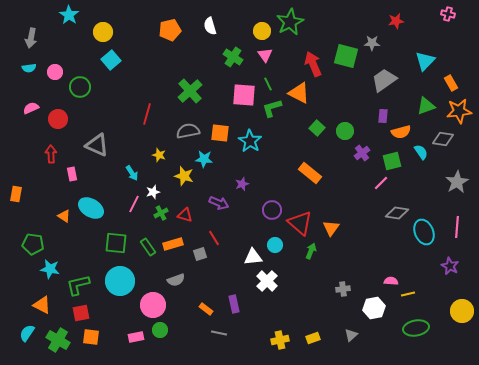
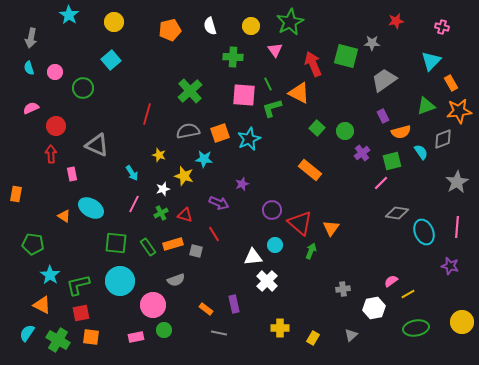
pink cross at (448, 14): moved 6 px left, 13 px down
yellow circle at (262, 31): moved 11 px left, 5 px up
yellow circle at (103, 32): moved 11 px right, 10 px up
pink triangle at (265, 55): moved 10 px right, 5 px up
green cross at (233, 57): rotated 30 degrees counterclockwise
cyan triangle at (425, 61): moved 6 px right
cyan semicircle at (29, 68): rotated 80 degrees clockwise
green circle at (80, 87): moved 3 px right, 1 px down
purple rectangle at (383, 116): rotated 32 degrees counterclockwise
red circle at (58, 119): moved 2 px left, 7 px down
orange square at (220, 133): rotated 24 degrees counterclockwise
gray diamond at (443, 139): rotated 30 degrees counterclockwise
cyan star at (250, 141): moved 1 px left, 2 px up; rotated 15 degrees clockwise
orange rectangle at (310, 173): moved 3 px up
white star at (153, 192): moved 10 px right, 3 px up
red line at (214, 238): moved 4 px up
gray square at (200, 254): moved 4 px left, 3 px up; rotated 32 degrees clockwise
purple star at (450, 266): rotated 12 degrees counterclockwise
cyan star at (50, 269): moved 6 px down; rotated 24 degrees clockwise
pink semicircle at (391, 281): rotated 40 degrees counterclockwise
yellow line at (408, 294): rotated 16 degrees counterclockwise
yellow circle at (462, 311): moved 11 px down
green circle at (160, 330): moved 4 px right
yellow rectangle at (313, 338): rotated 40 degrees counterclockwise
yellow cross at (280, 340): moved 12 px up; rotated 12 degrees clockwise
